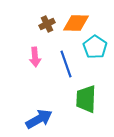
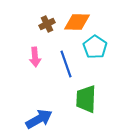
orange diamond: moved 1 px right, 1 px up
